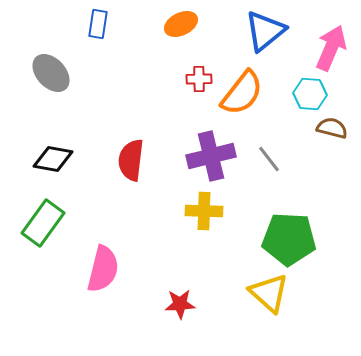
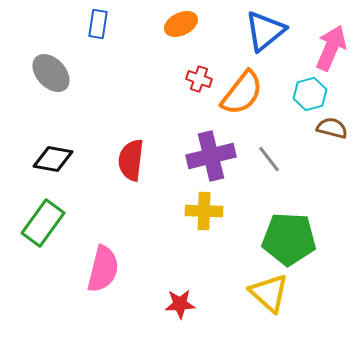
red cross: rotated 20 degrees clockwise
cyan hexagon: rotated 20 degrees counterclockwise
